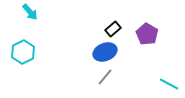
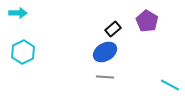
cyan arrow: moved 12 px left, 1 px down; rotated 48 degrees counterclockwise
purple pentagon: moved 13 px up
blue ellipse: rotated 10 degrees counterclockwise
gray line: rotated 54 degrees clockwise
cyan line: moved 1 px right, 1 px down
